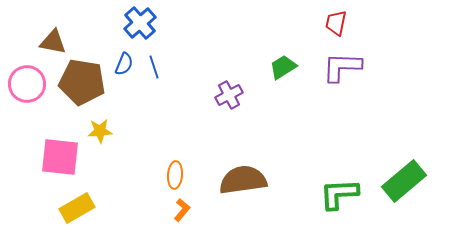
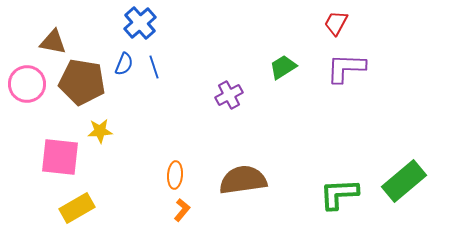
red trapezoid: rotated 16 degrees clockwise
purple L-shape: moved 4 px right, 1 px down
